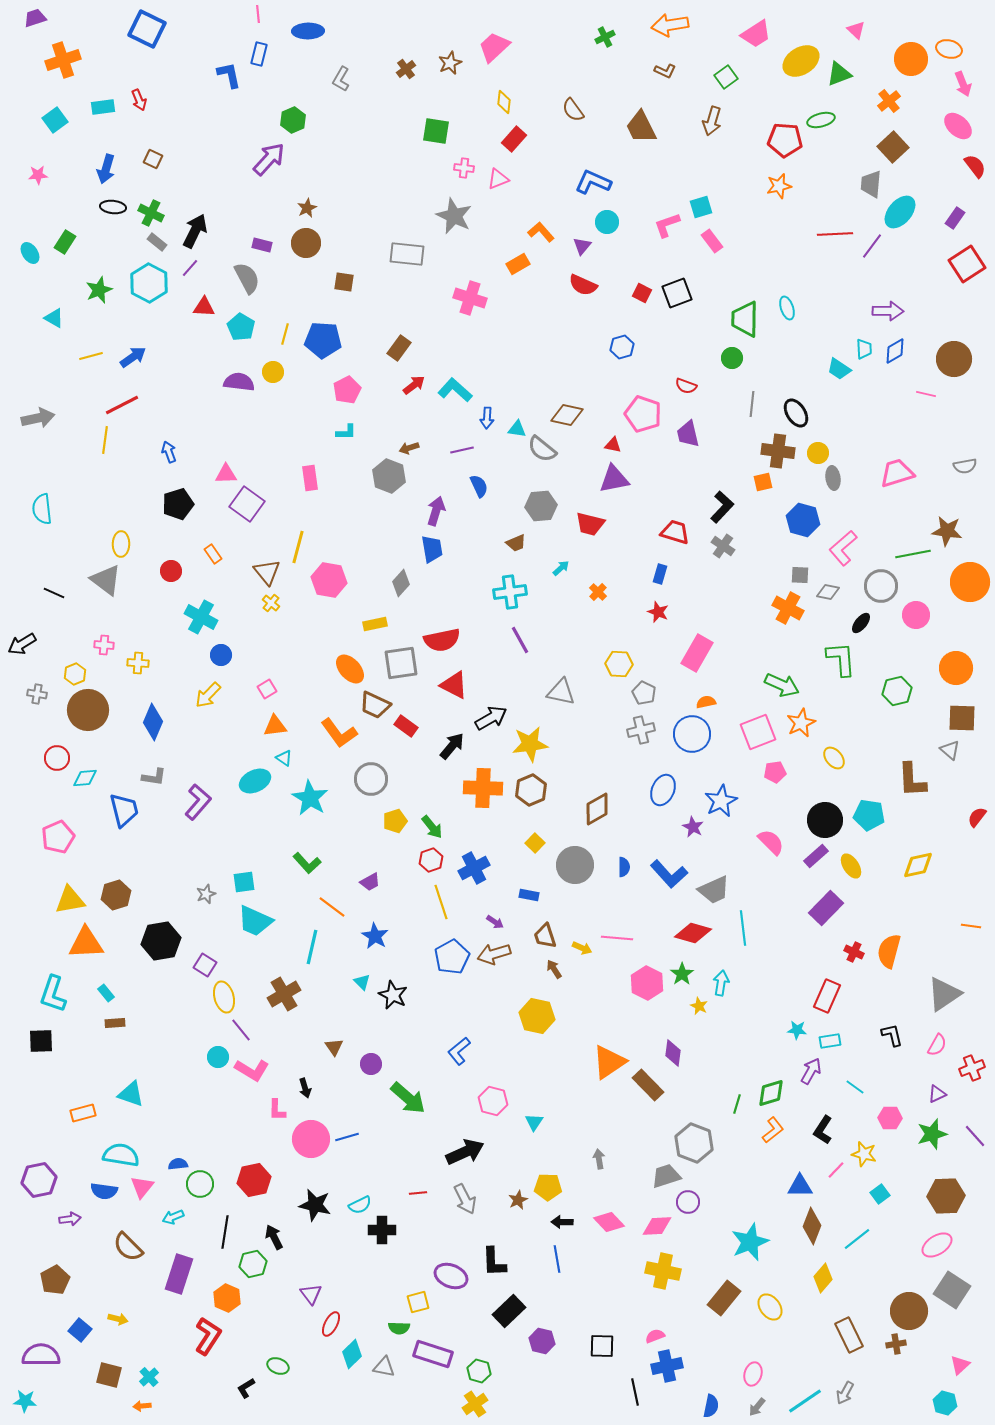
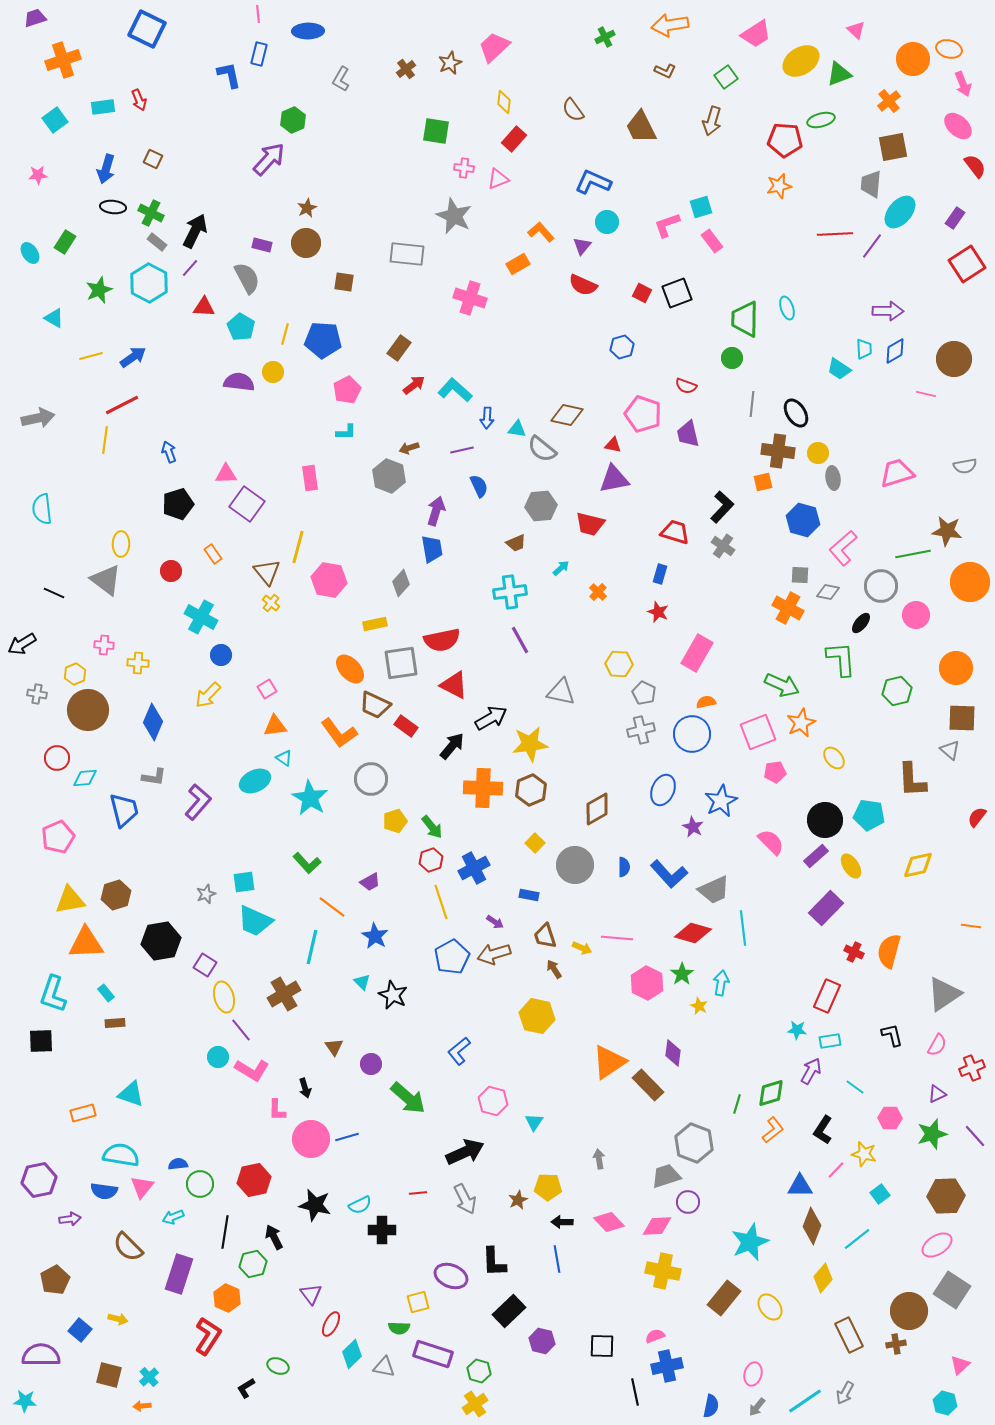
orange circle at (911, 59): moved 2 px right
brown square at (893, 147): rotated 32 degrees clockwise
